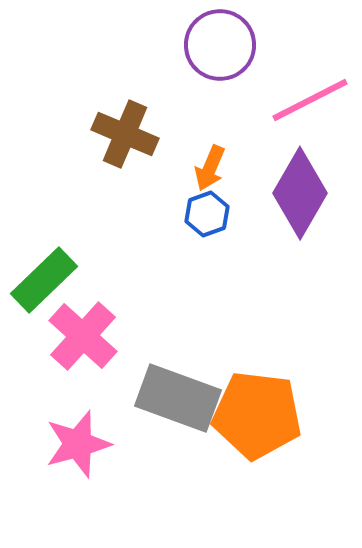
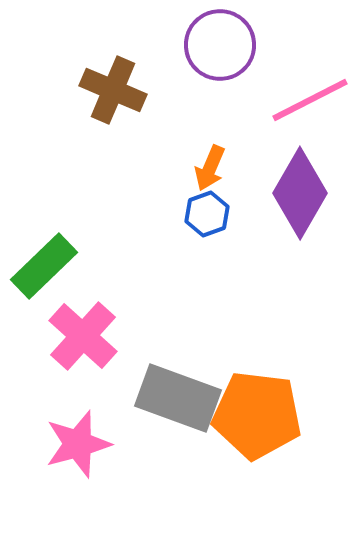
brown cross: moved 12 px left, 44 px up
green rectangle: moved 14 px up
